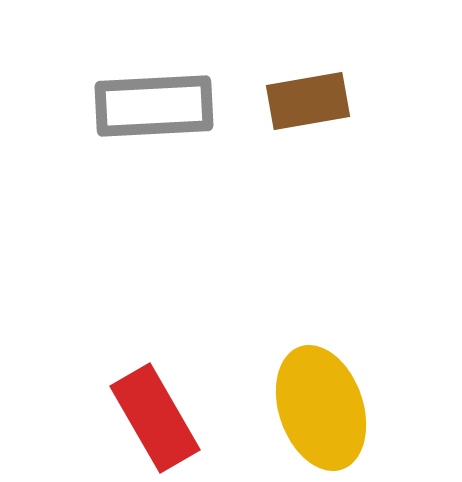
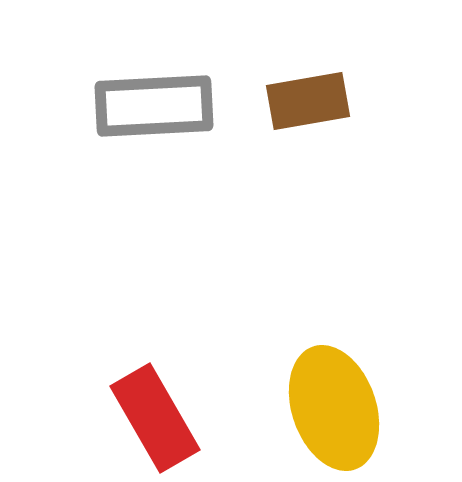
yellow ellipse: moved 13 px right
